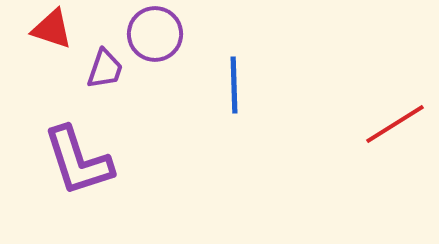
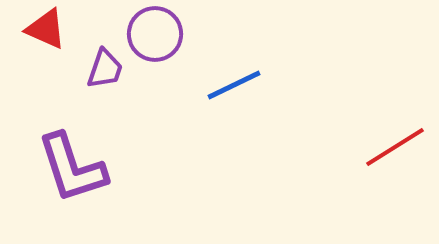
red triangle: moved 6 px left; rotated 6 degrees clockwise
blue line: rotated 66 degrees clockwise
red line: moved 23 px down
purple L-shape: moved 6 px left, 7 px down
